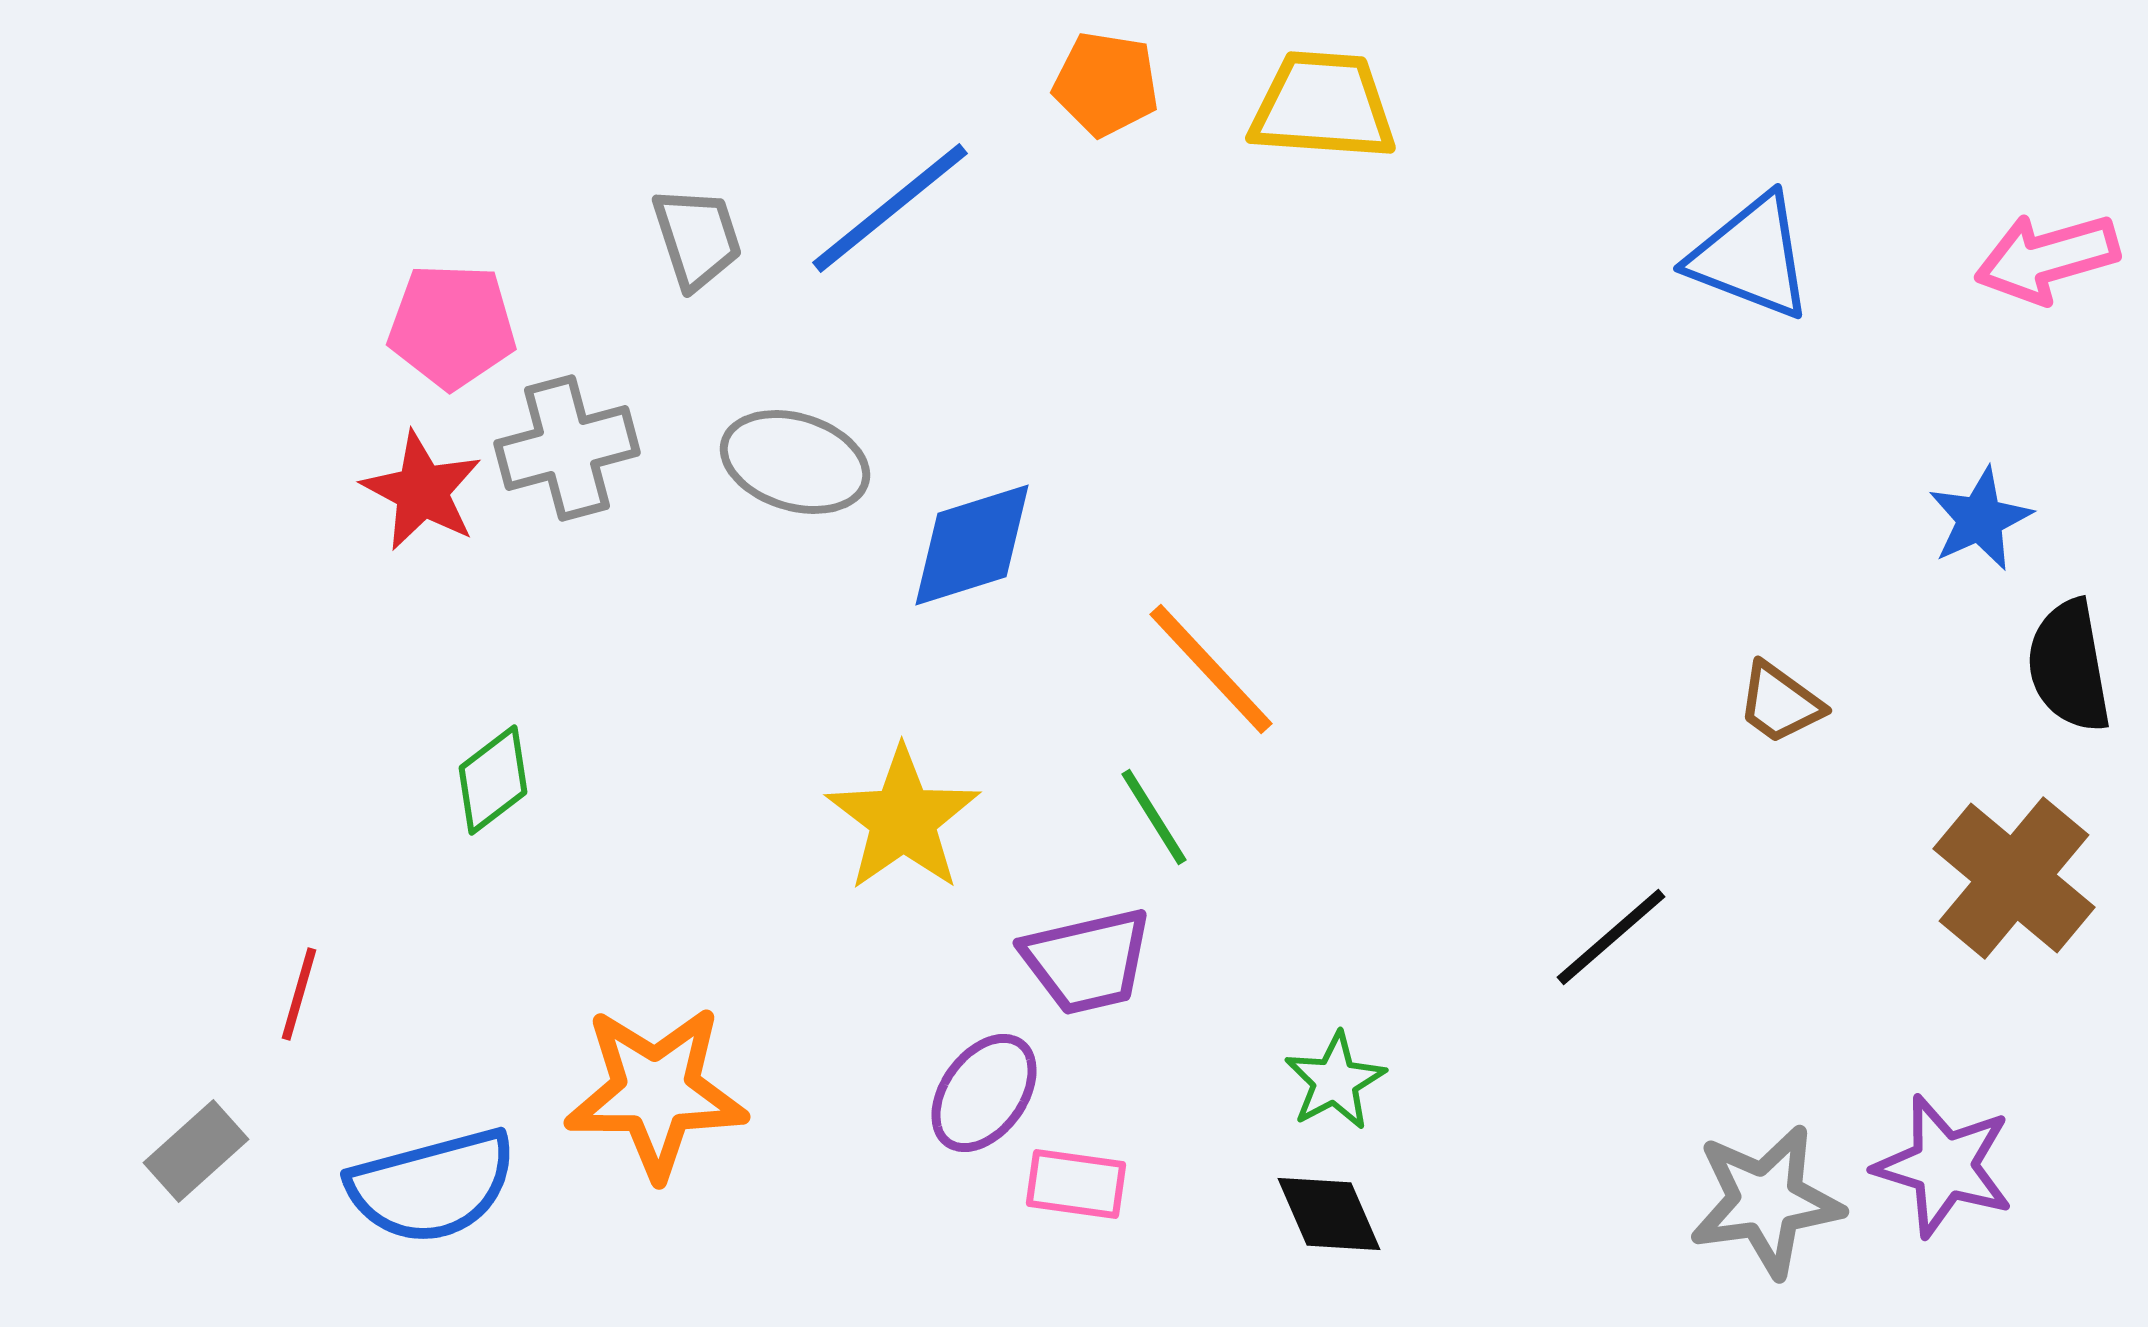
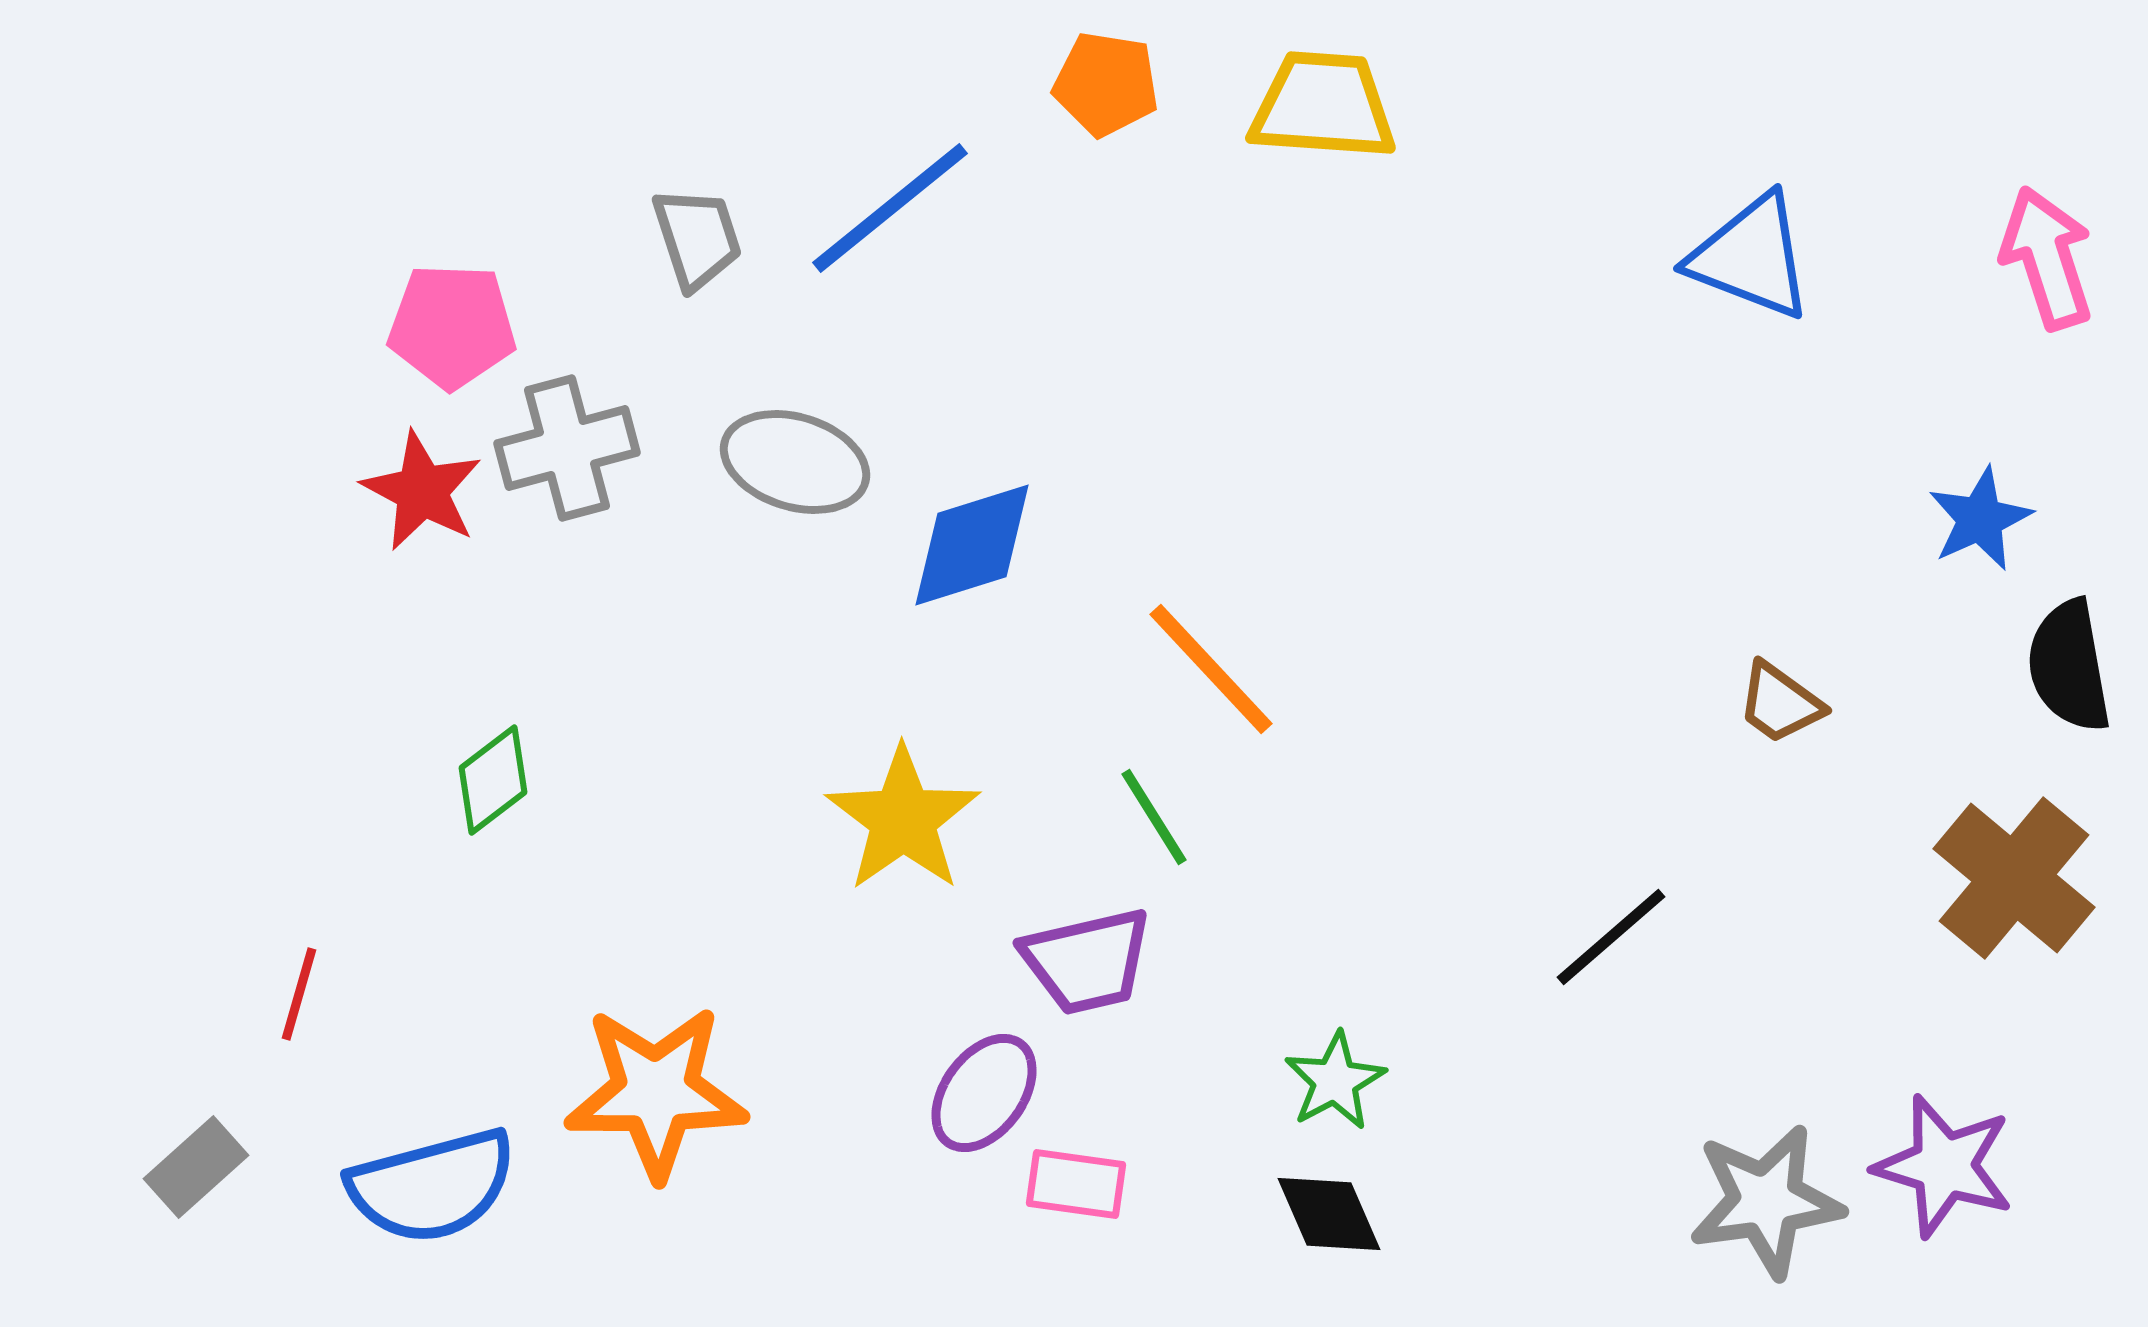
pink arrow: rotated 88 degrees clockwise
gray rectangle: moved 16 px down
